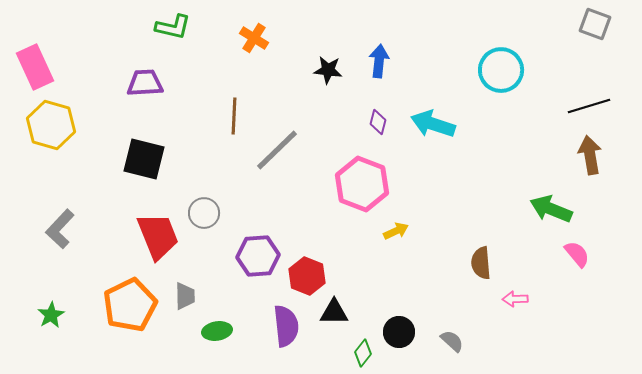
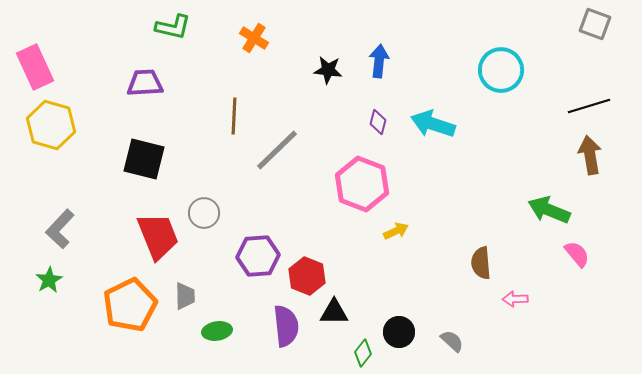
green arrow: moved 2 px left, 1 px down
green star: moved 2 px left, 35 px up
